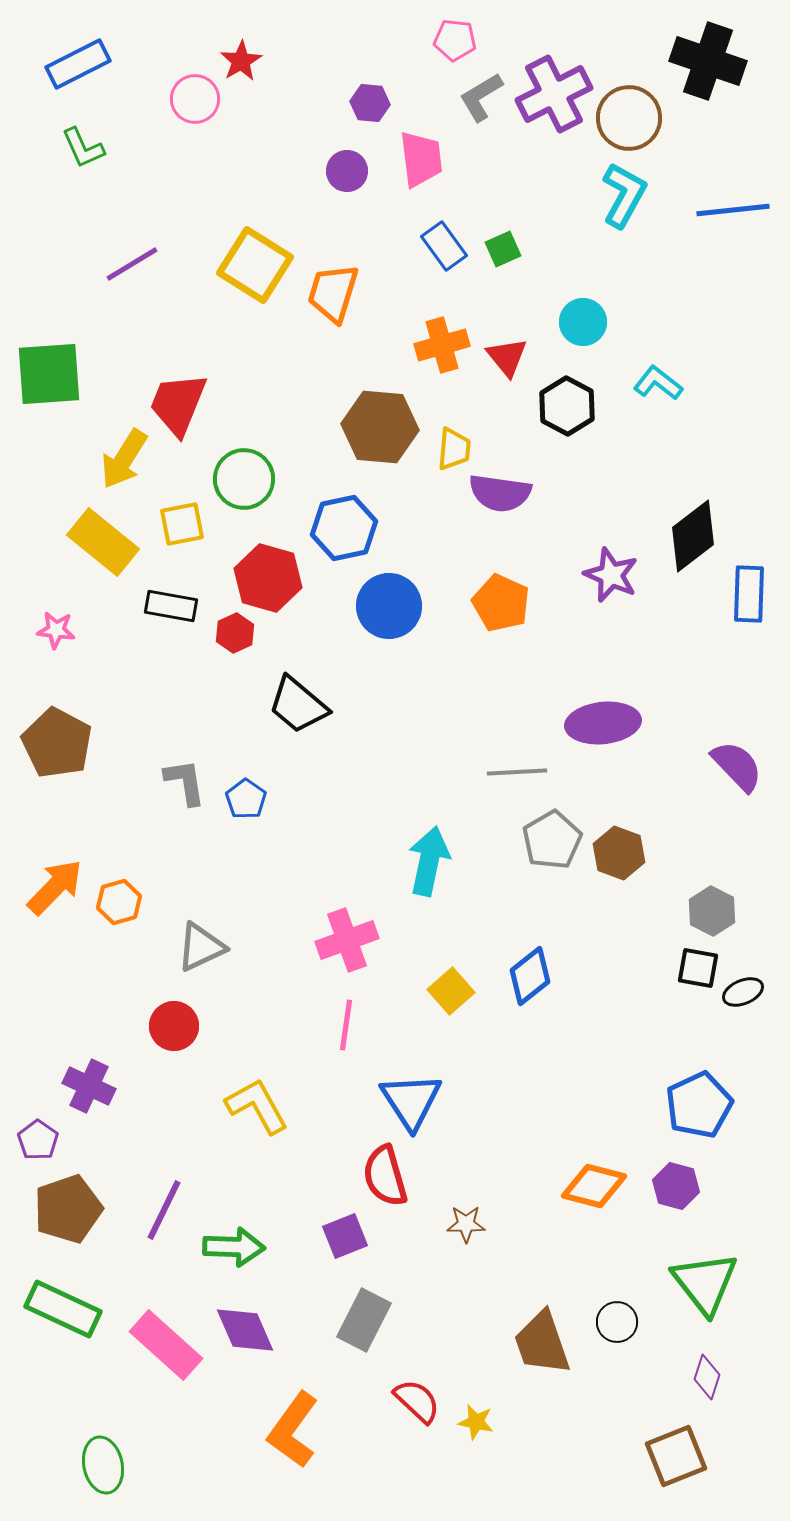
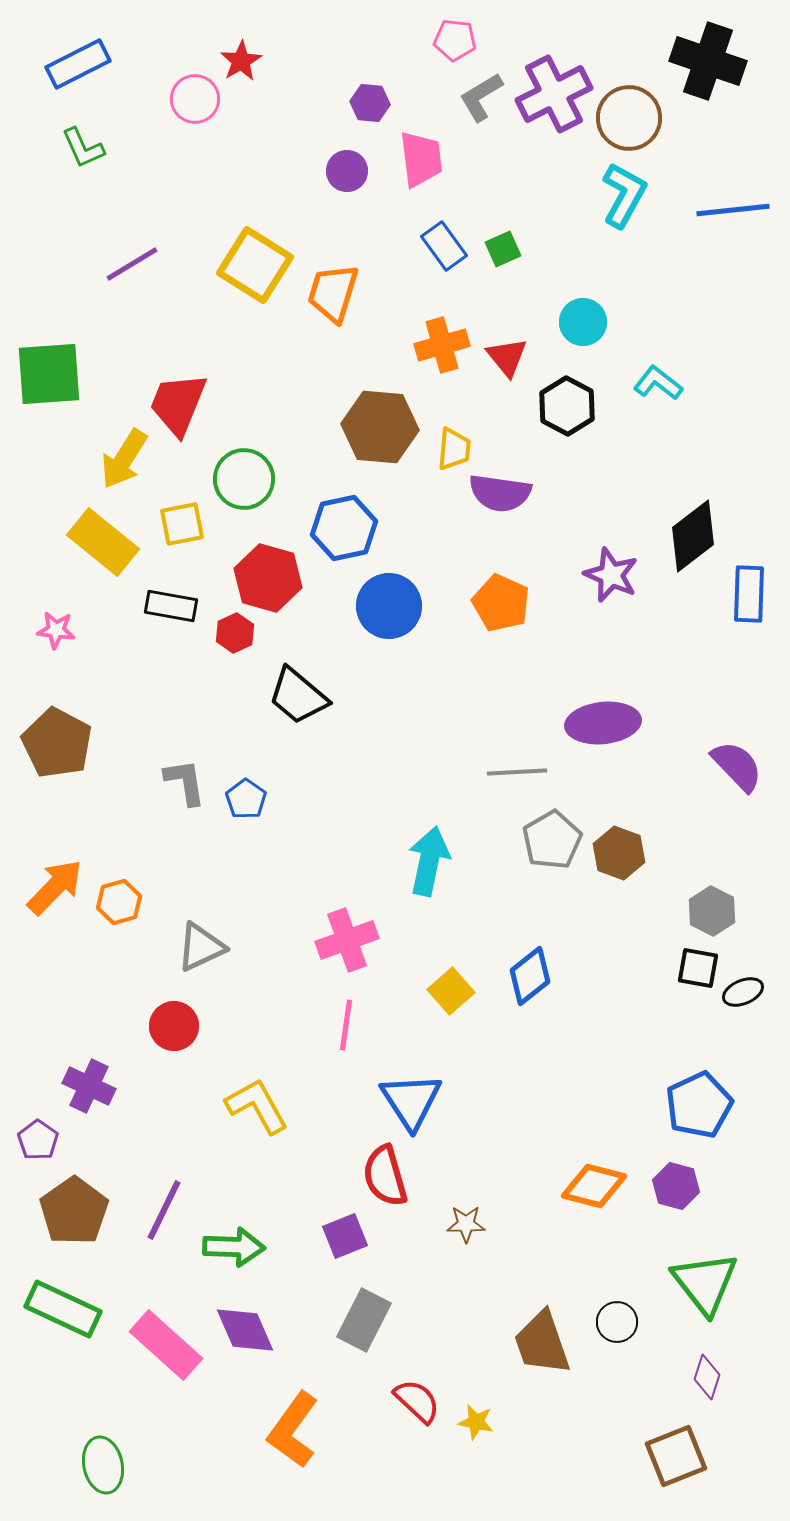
black trapezoid at (298, 705): moved 9 px up
brown pentagon at (68, 1209): moved 6 px right, 2 px down; rotated 16 degrees counterclockwise
